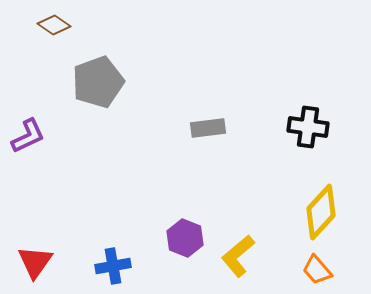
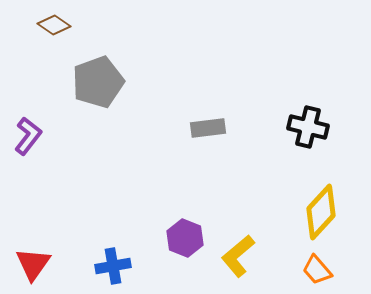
black cross: rotated 6 degrees clockwise
purple L-shape: rotated 27 degrees counterclockwise
red triangle: moved 2 px left, 2 px down
